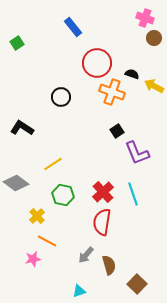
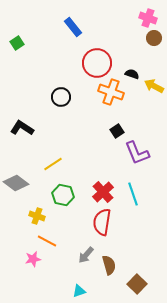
pink cross: moved 3 px right
orange cross: moved 1 px left
yellow cross: rotated 28 degrees counterclockwise
